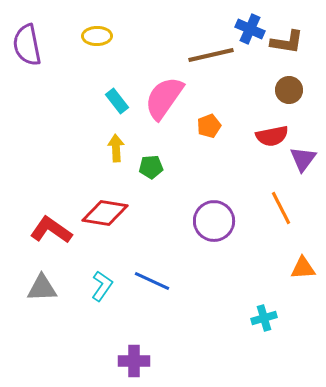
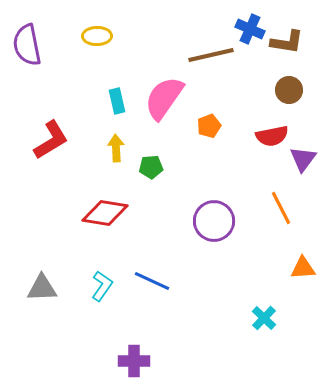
cyan rectangle: rotated 25 degrees clockwise
red L-shape: moved 90 px up; rotated 114 degrees clockwise
cyan cross: rotated 30 degrees counterclockwise
